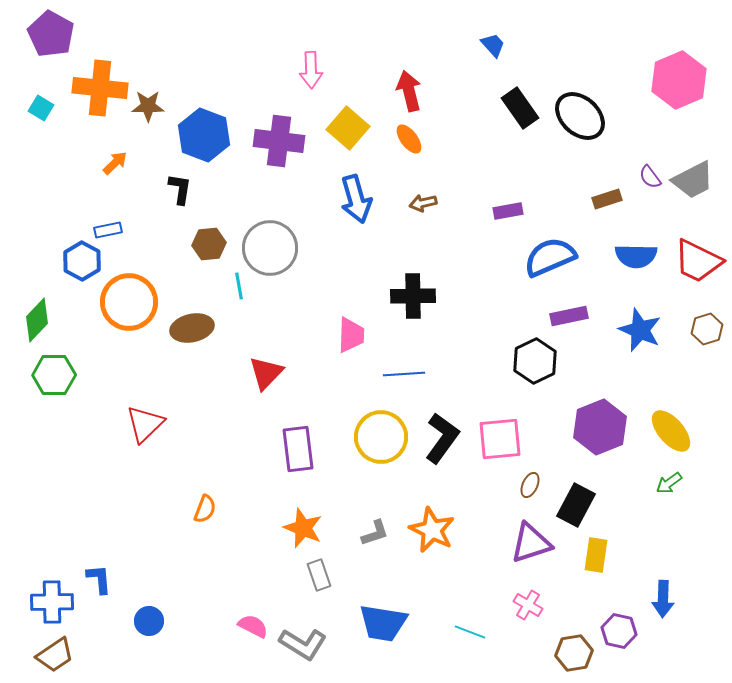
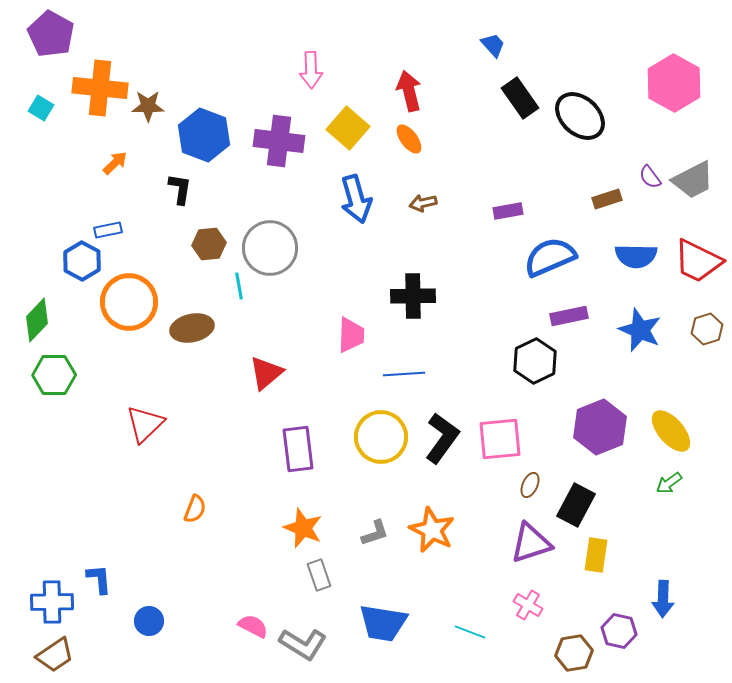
pink hexagon at (679, 80): moved 5 px left, 3 px down; rotated 8 degrees counterclockwise
black rectangle at (520, 108): moved 10 px up
red triangle at (266, 373): rotated 6 degrees clockwise
orange semicircle at (205, 509): moved 10 px left
